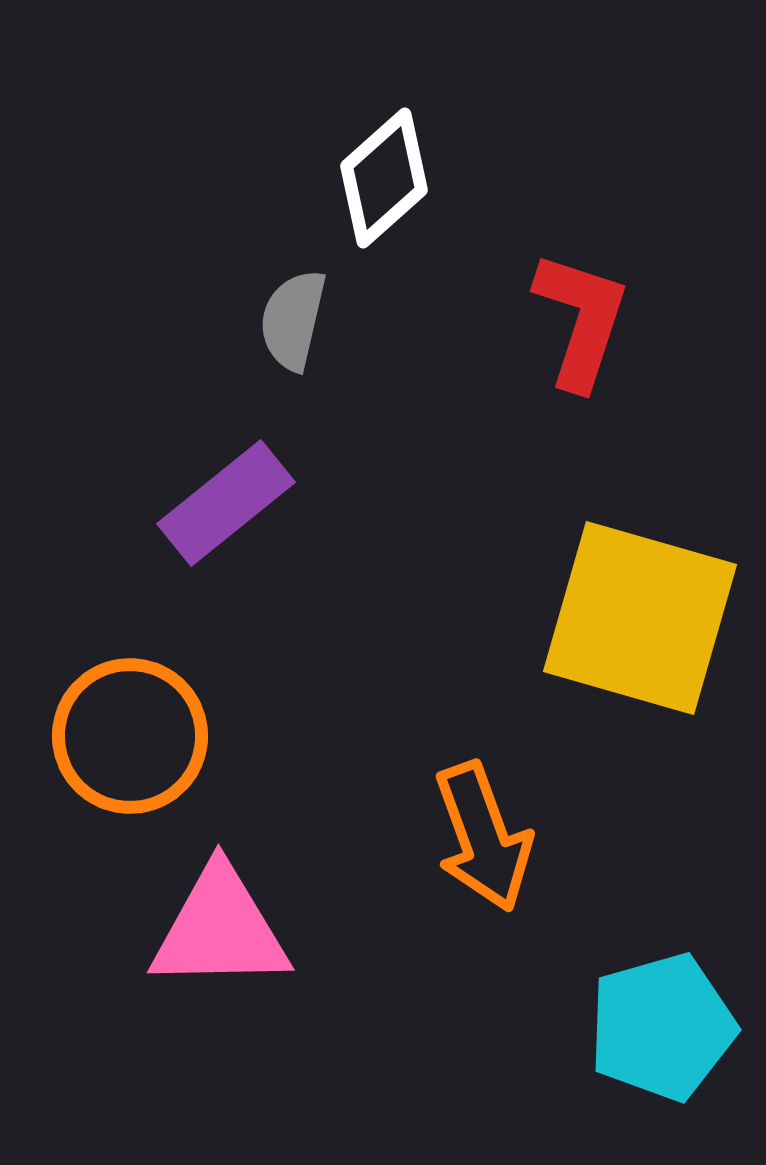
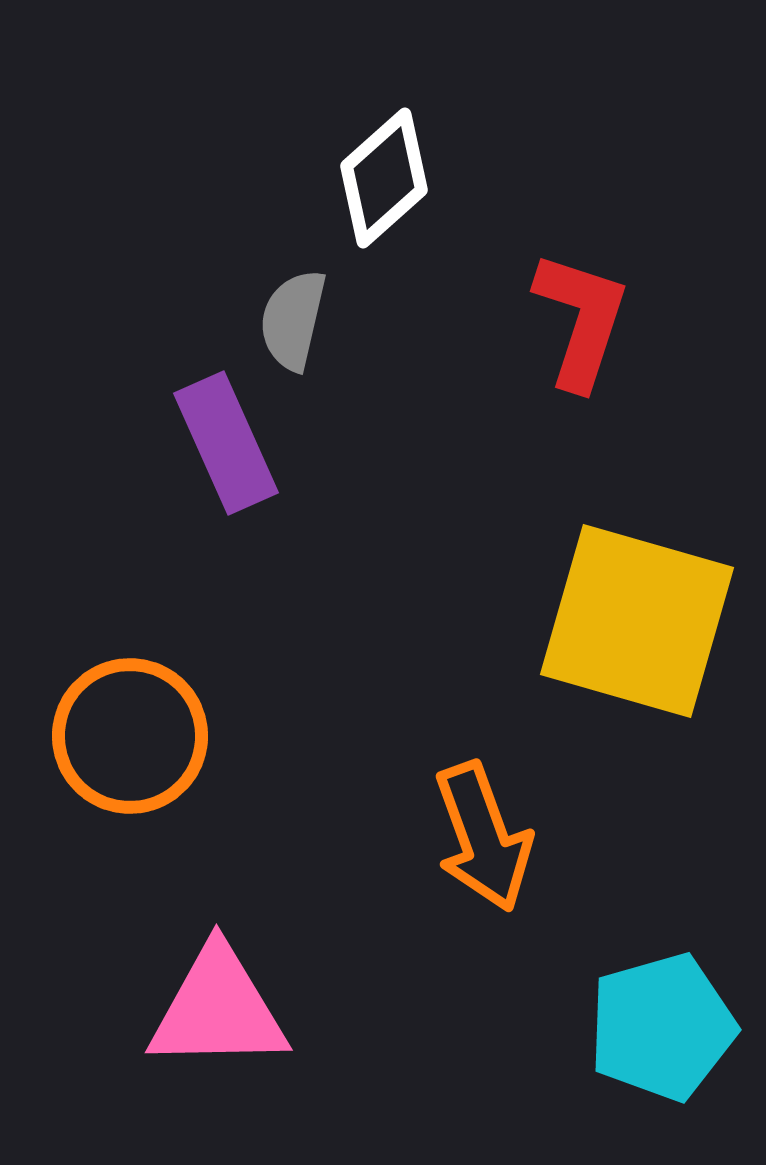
purple rectangle: moved 60 px up; rotated 75 degrees counterclockwise
yellow square: moved 3 px left, 3 px down
pink triangle: moved 2 px left, 80 px down
